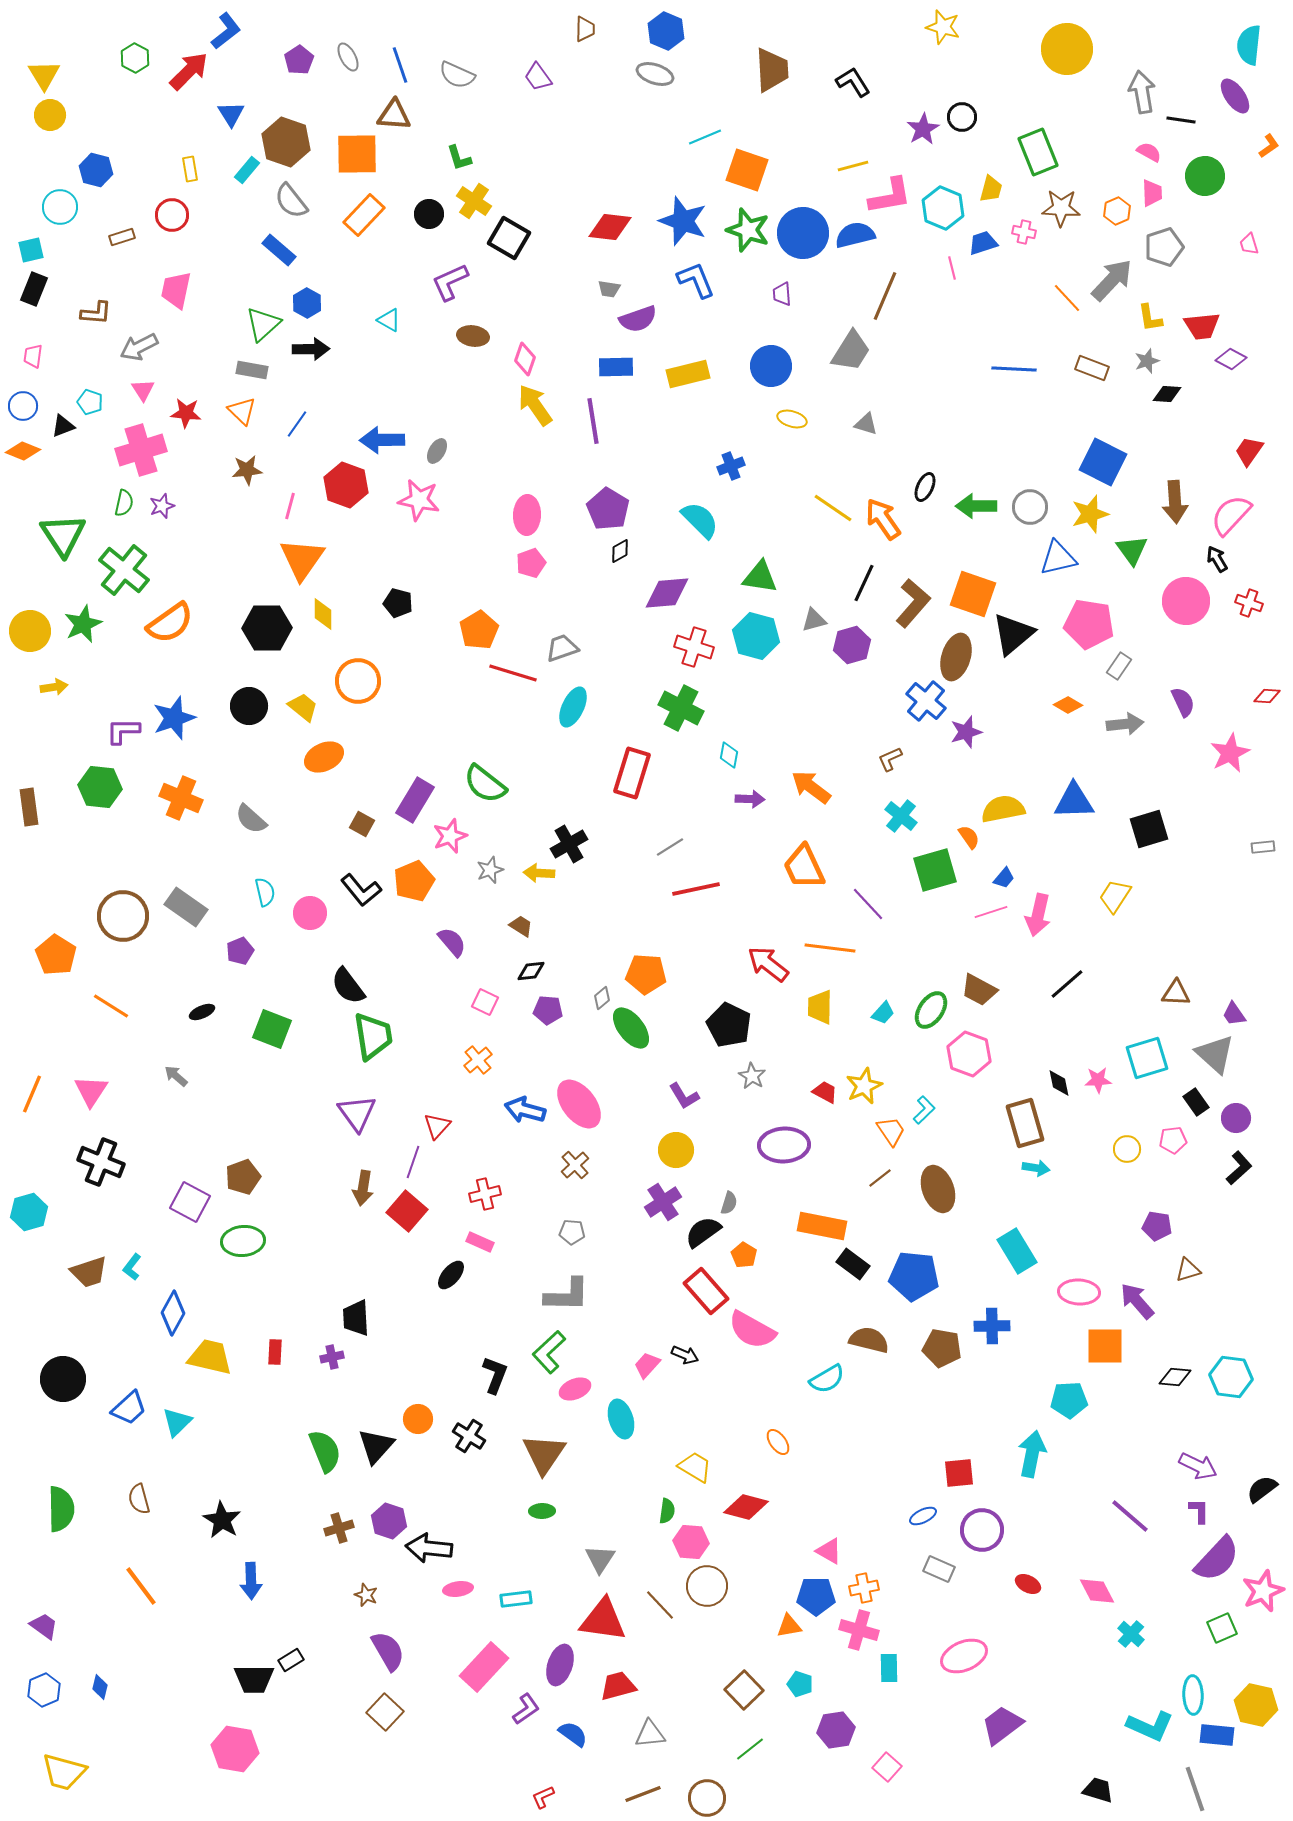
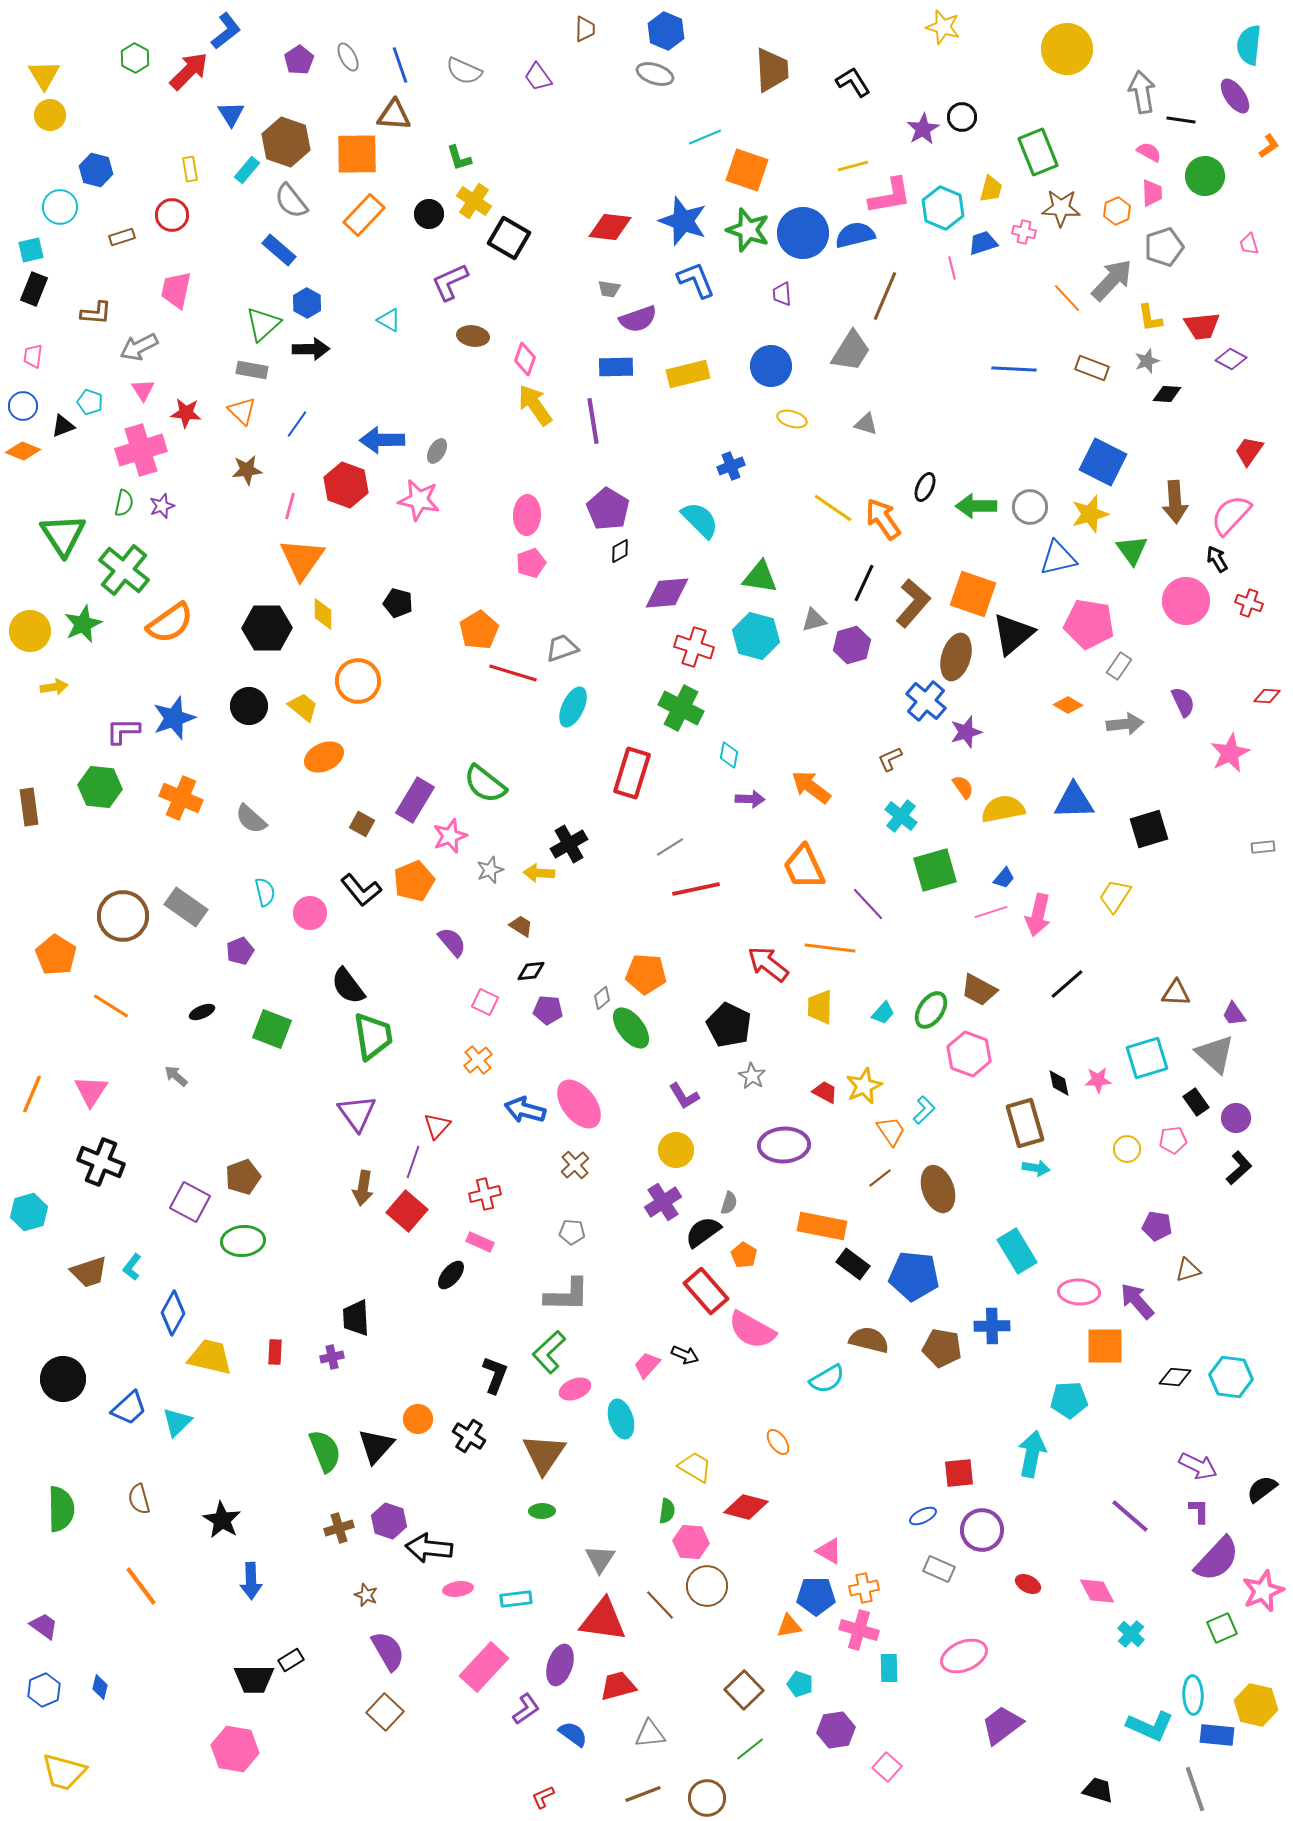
gray semicircle at (457, 75): moved 7 px right, 4 px up
orange semicircle at (969, 837): moved 6 px left, 50 px up
